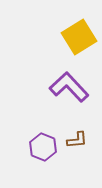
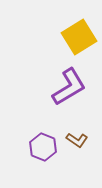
purple L-shape: rotated 102 degrees clockwise
brown L-shape: rotated 40 degrees clockwise
